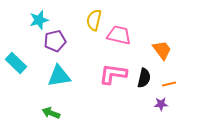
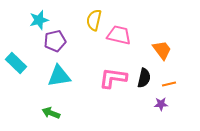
pink L-shape: moved 4 px down
